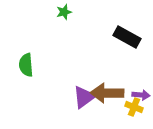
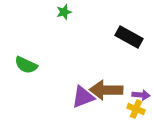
black rectangle: moved 2 px right
green semicircle: rotated 60 degrees counterclockwise
brown arrow: moved 1 px left, 3 px up
purple triangle: moved 1 px left; rotated 15 degrees clockwise
yellow cross: moved 2 px right, 2 px down
